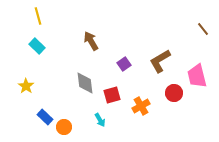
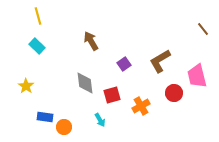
blue rectangle: rotated 35 degrees counterclockwise
